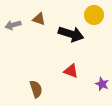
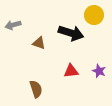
brown triangle: moved 24 px down
black arrow: moved 1 px up
red triangle: rotated 28 degrees counterclockwise
purple star: moved 3 px left, 13 px up
